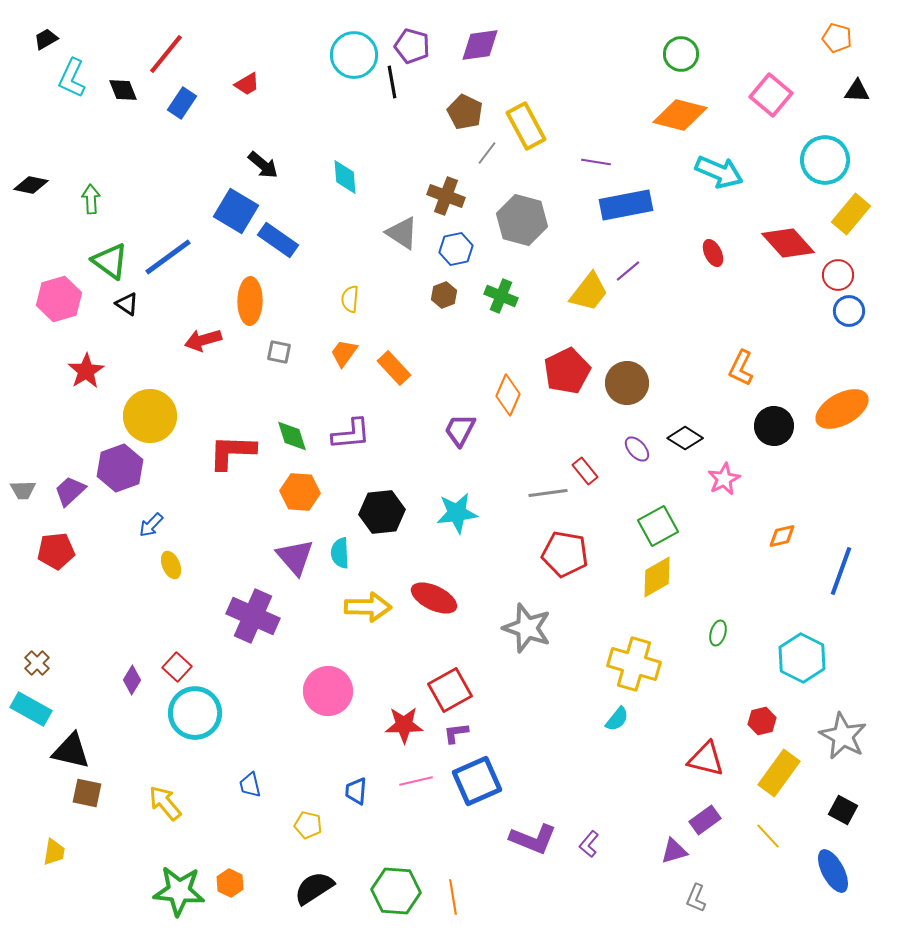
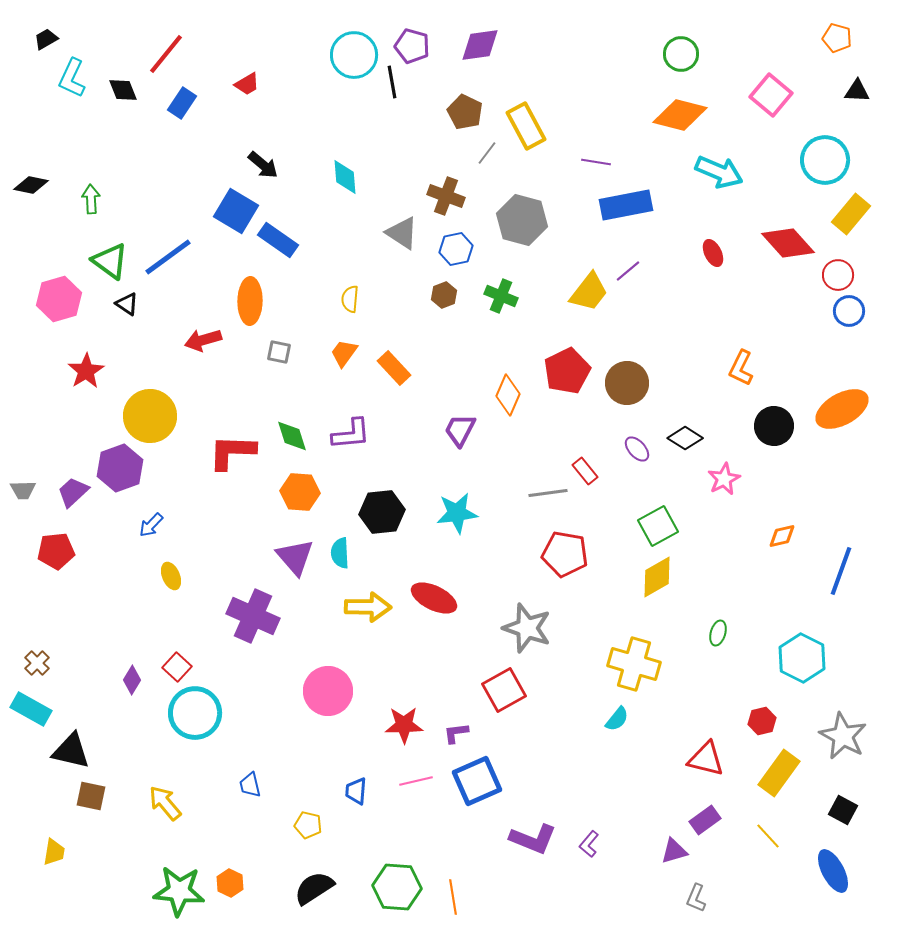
purple trapezoid at (70, 491): moved 3 px right, 1 px down
yellow ellipse at (171, 565): moved 11 px down
red square at (450, 690): moved 54 px right
brown square at (87, 793): moved 4 px right, 3 px down
green hexagon at (396, 891): moved 1 px right, 4 px up
